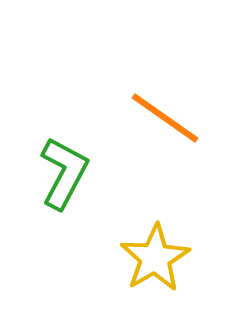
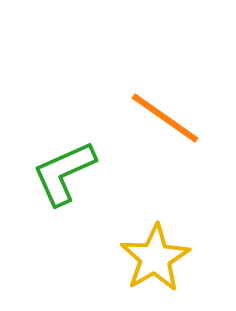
green L-shape: rotated 142 degrees counterclockwise
